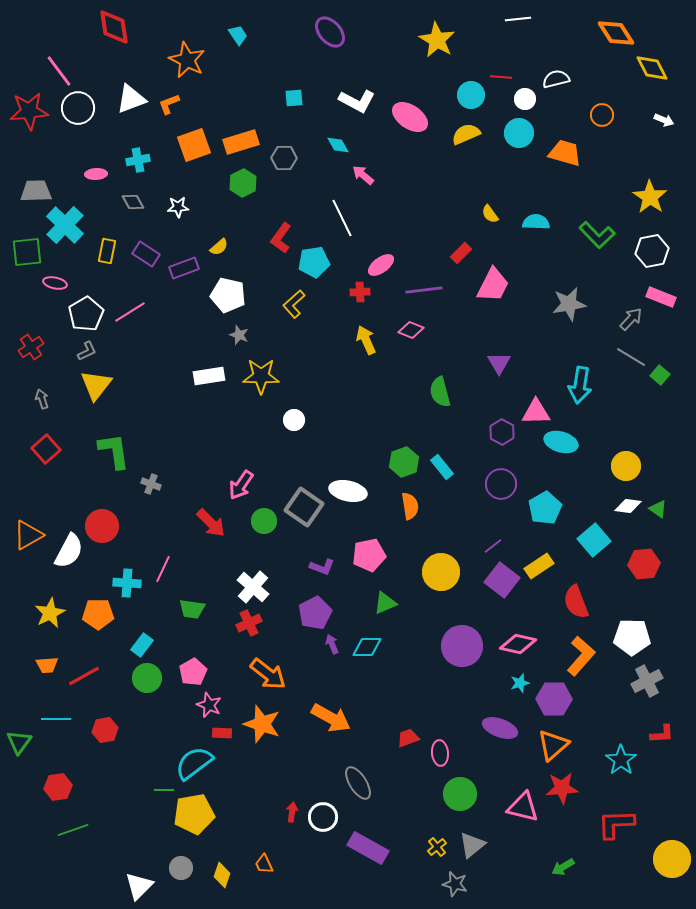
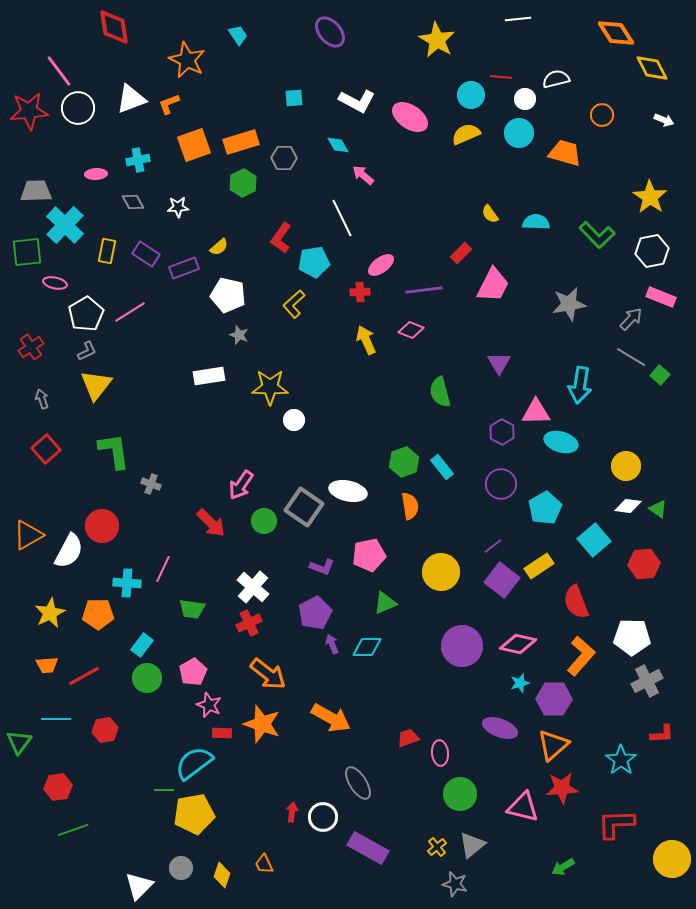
yellow star at (261, 376): moved 9 px right, 11 px down
